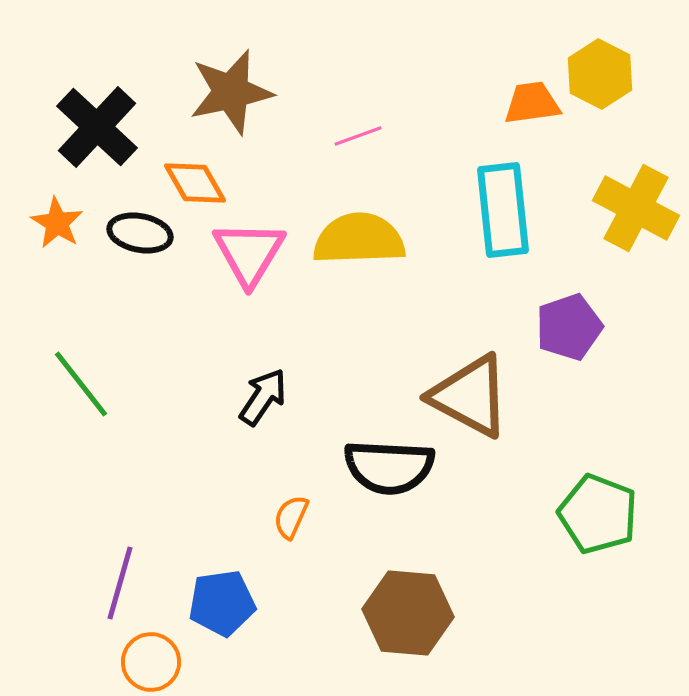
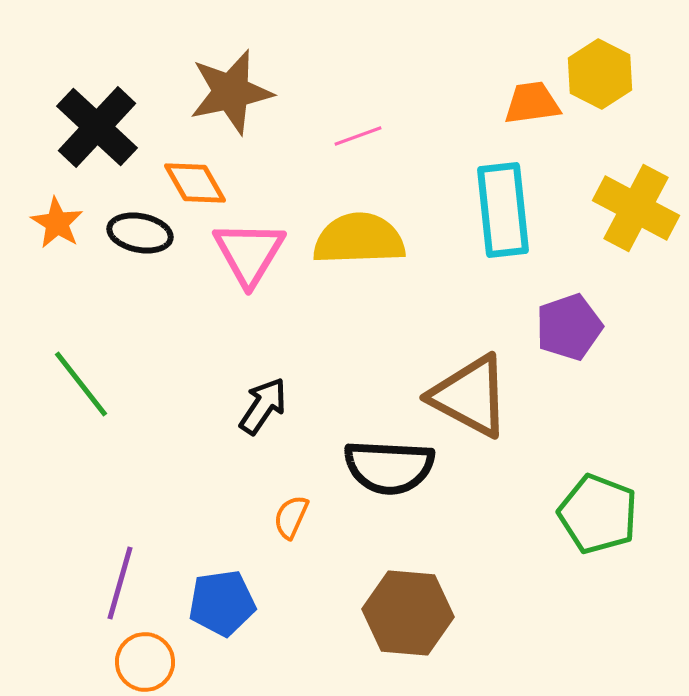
black arrow: moved 9 px down
orange circle: moved 6 px left
